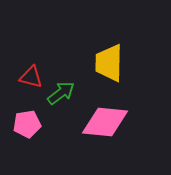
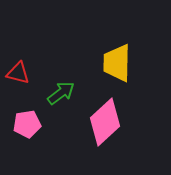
yellow trapezoid: moved 8 px right
red triangle: moved 13 px left, 4 px up
pink diamond: rotated 48 degrees counterclockwise
